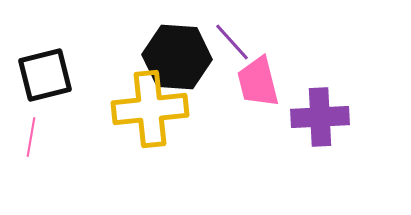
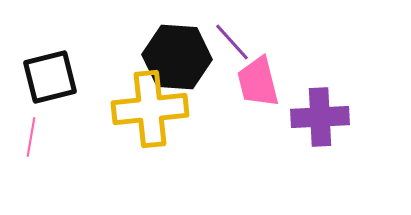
black square: moved 5 px right, 2 px down
